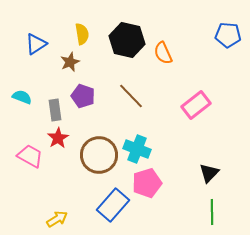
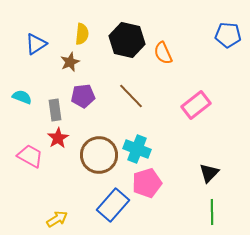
yellow semicircle: rotated 15 degrees clockwise
purple pentagon: rotated 25 degrees counterclockwise
